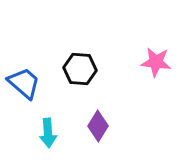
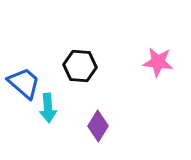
pink star: moved 2 px right
black hexagon: moved 3 px up
cyan arrow: moved 25 px up
